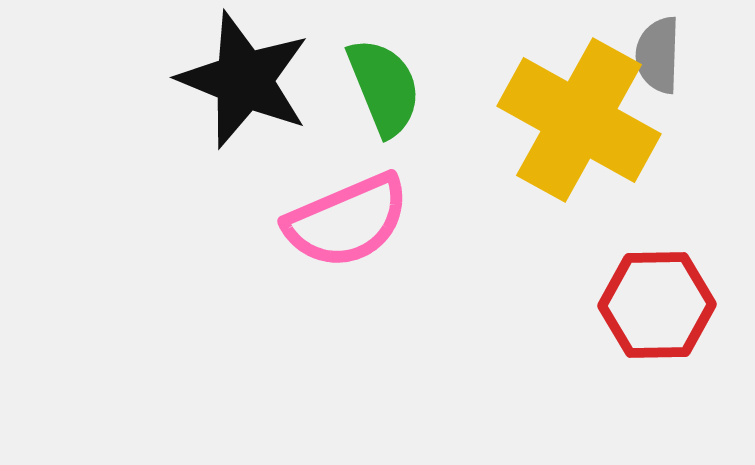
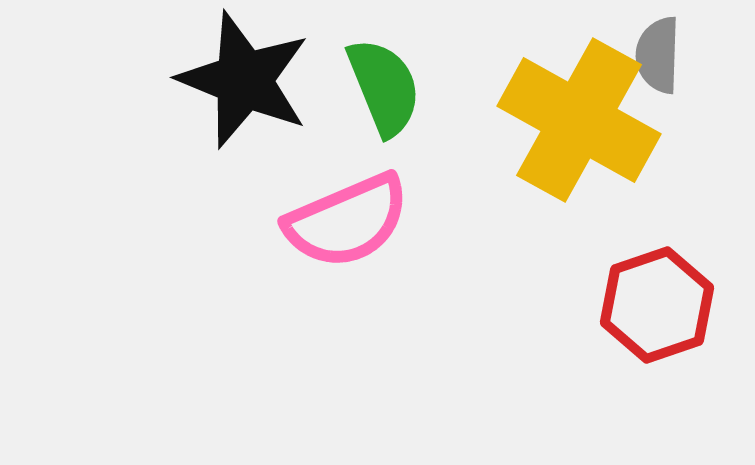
red hexagon: rotated 18 degrees counterclockwise
